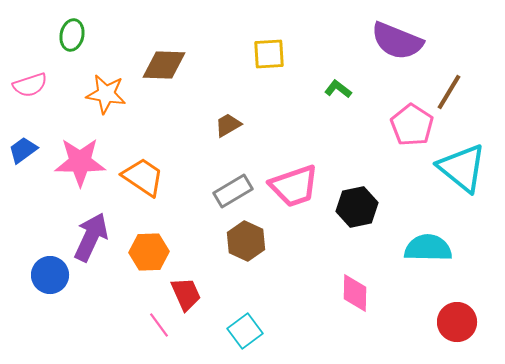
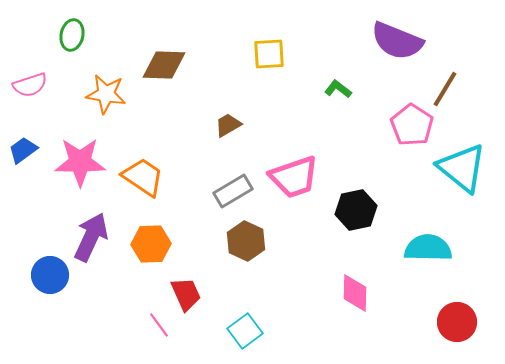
brown line: moved 4 px left, 3 px up
pink trapezoid: moved 9 px up
black hexagon: moved 1 px left, 3 px down
orange hexagon: moved 2 px right, 8 px up
